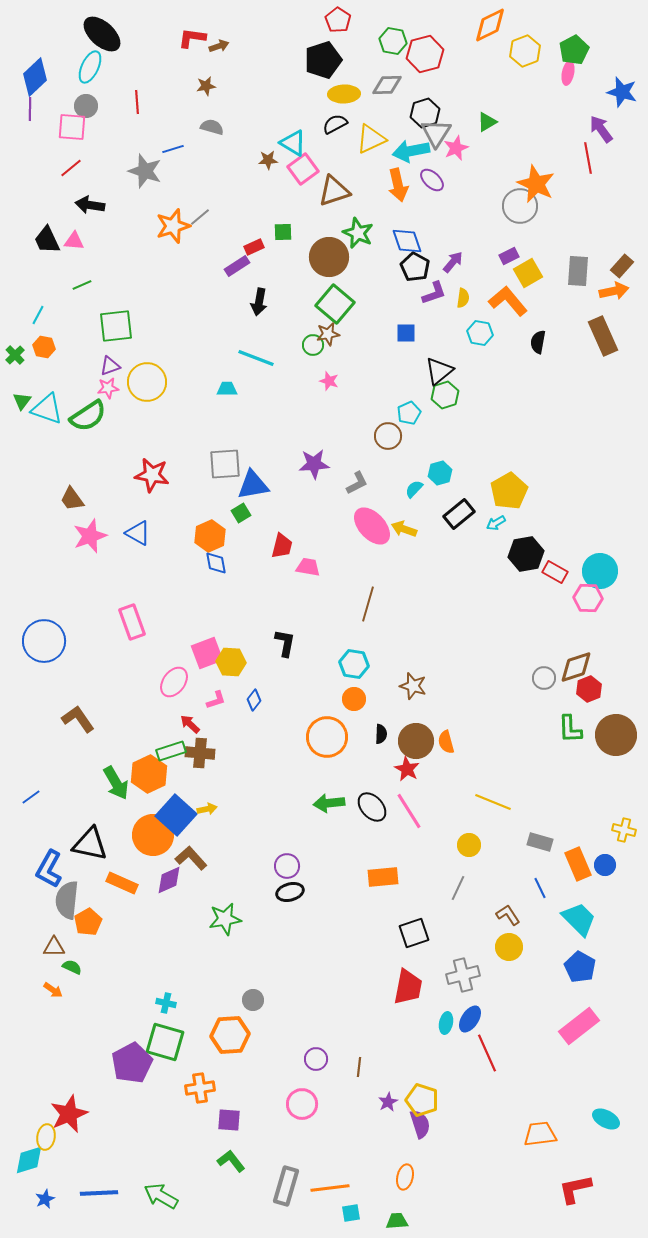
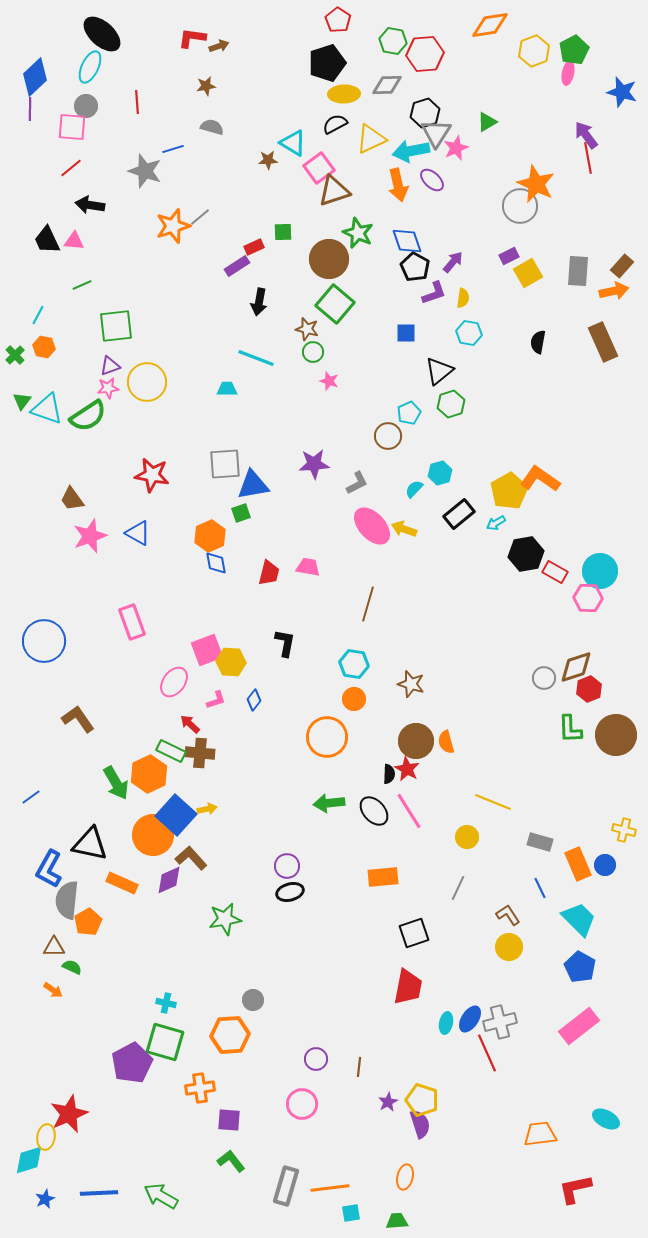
orange diamond at (490, 25): rotated 18 degrees clockwise
yellow hexagon at (525, 51): moved 9 px right
red hexagon at (425, 54): rotated 9 degrees clockwise
black pentagon at (323, 60): moved 4 px right, 3 px down
purple arrow at (601, 129): moved 15 px left, 6 px down
pink square at (303, 169): moved 16 px right, 1 px up
brown circle at (329, 257): moved 2 px down
orange L-shape at (508, 301): moved 32 px right, 178 px down; rotated 15 degrees counterclockwise
cyan hexagon at (480, 333): moved 11 px left
brown star at (328, 334): moved 21 px left, 5 px up; rotated 25 degrees clockwise
brown rectangle at (603, 336): moved 6 px down
green circle at (313, 345): moved 7 px down
green hexagon at (445, 395): moved 6 px right, 9 px down
green square at (241, 513): rotated 12 degrees clockwise
red trapezoid at (282, 546): moved 13 px left, 27 px down
pink square at (207, 653): moved 3 px up
brown star at (413, 686): moved 2 px left, 2 px up
black semicircle at (381, 734): moved 8 px right, 40 px down
green rectangle at (171, 751): rotated 44 degrees clockwise
black ellipse at (372, 807): moved 2 px right, 4 px down
yellow circle at (469, 845): moved 2 px left, 8 px up
gray cross at (463, 975): moved 37 px right, 47 px down
